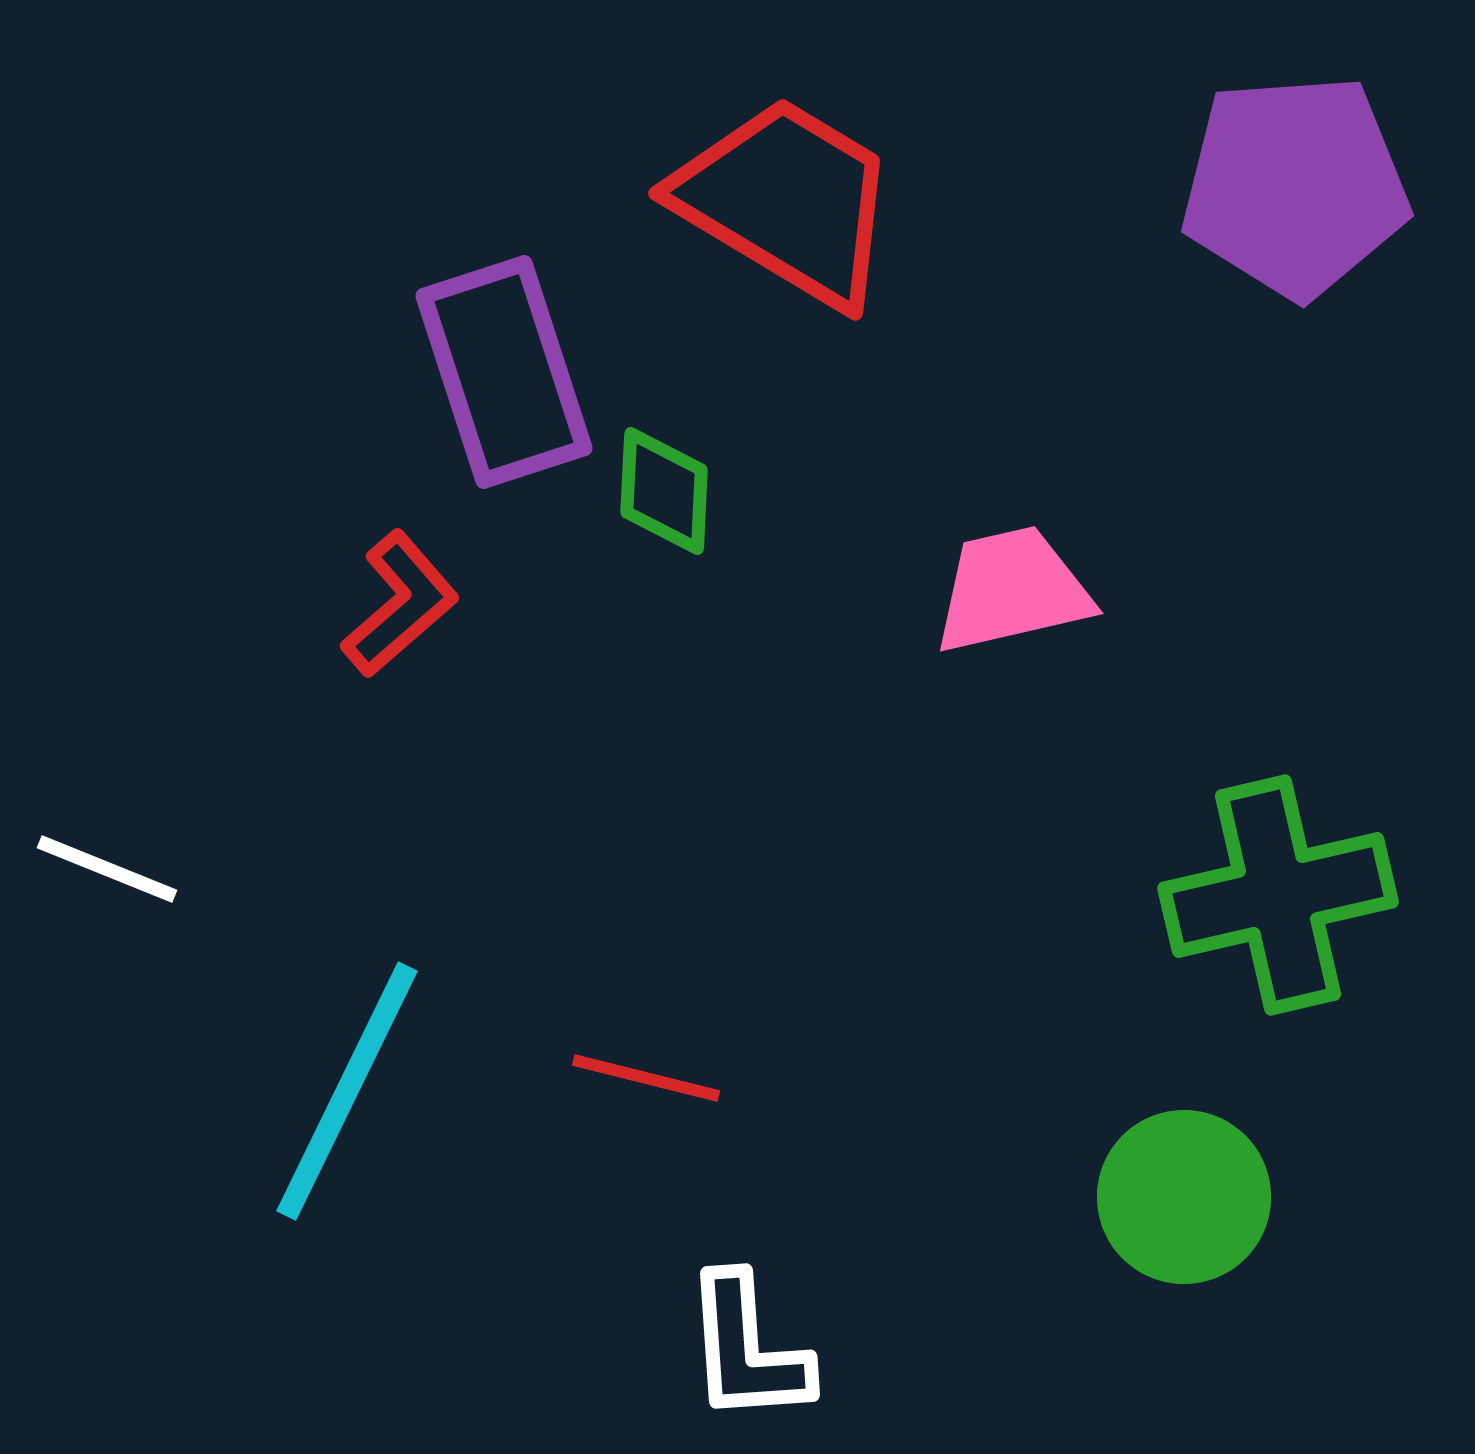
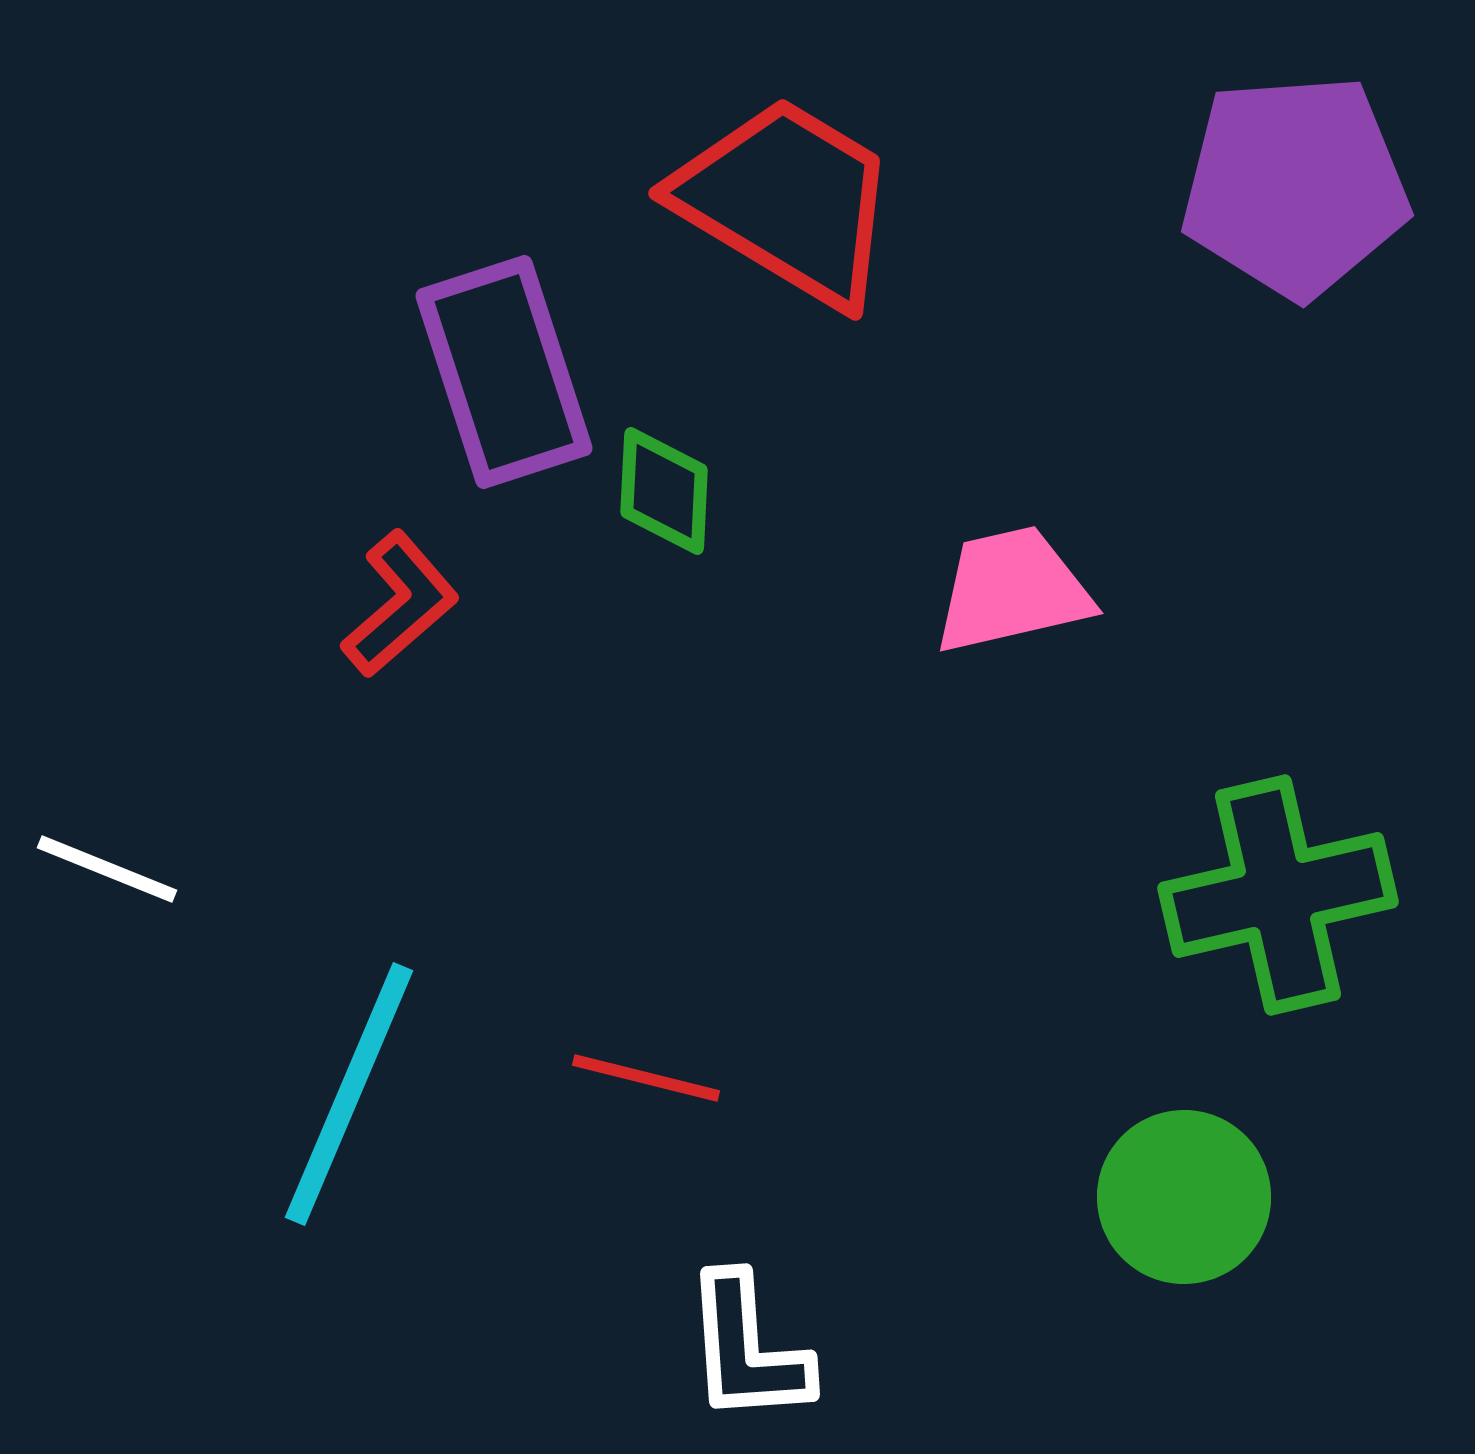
cyan line: moved 2 px right, 3 px down; rotated 3 degrees counterclockwise
